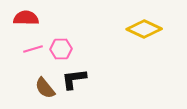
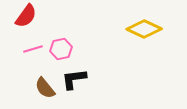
red semicircle: moved 2 px up; rotated 125 degrees clockwise
pink hexagon: rotated 10 degrees counterclockwise
